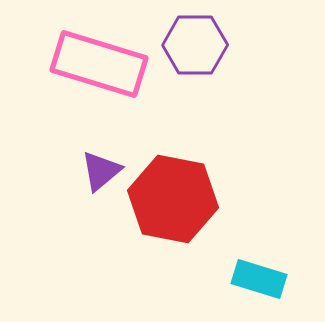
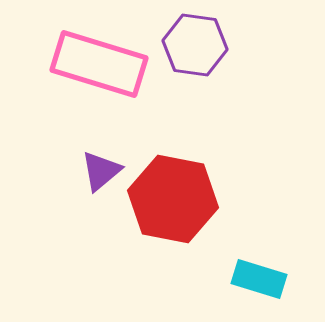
purple hexagon: rotated 8 degrees clockwise
